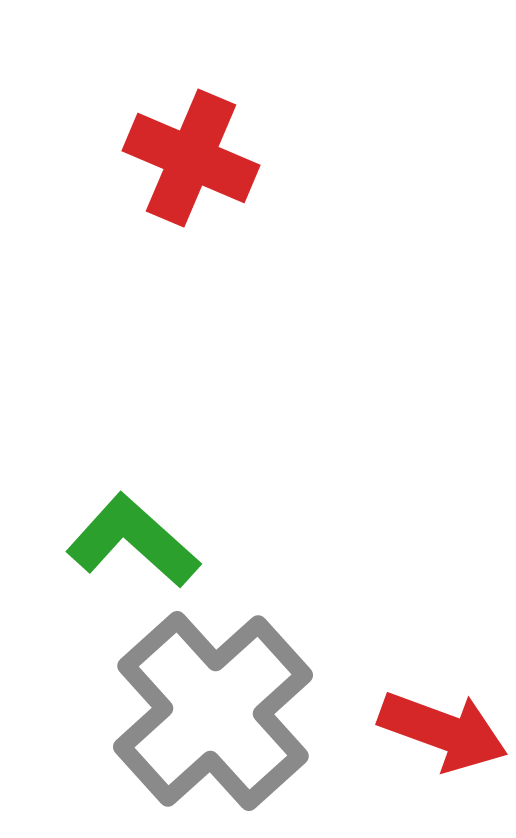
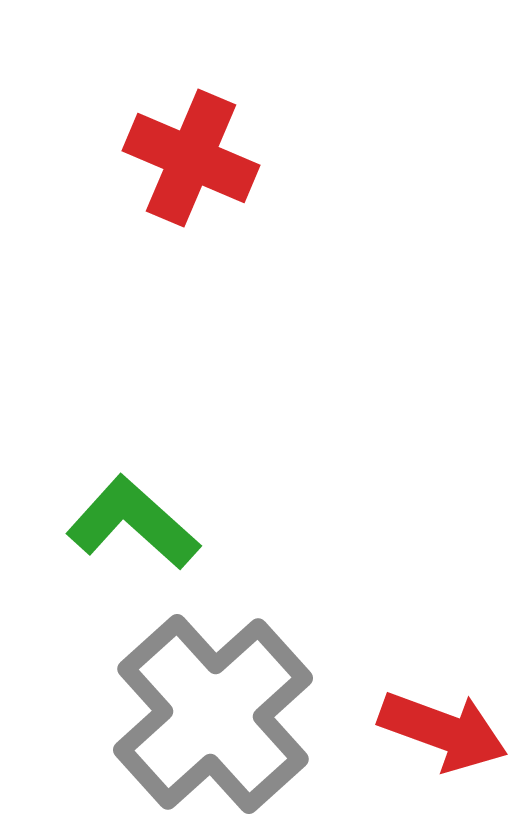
green L-shape: moved 18 px up
gray cross: moved 3 px down
